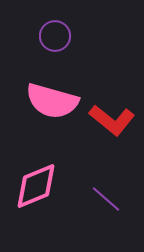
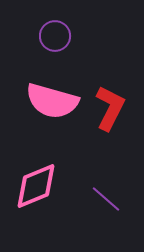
red L-shape: moved 2 px left, 12 px up; rotated 102 degrees counterclockwise
